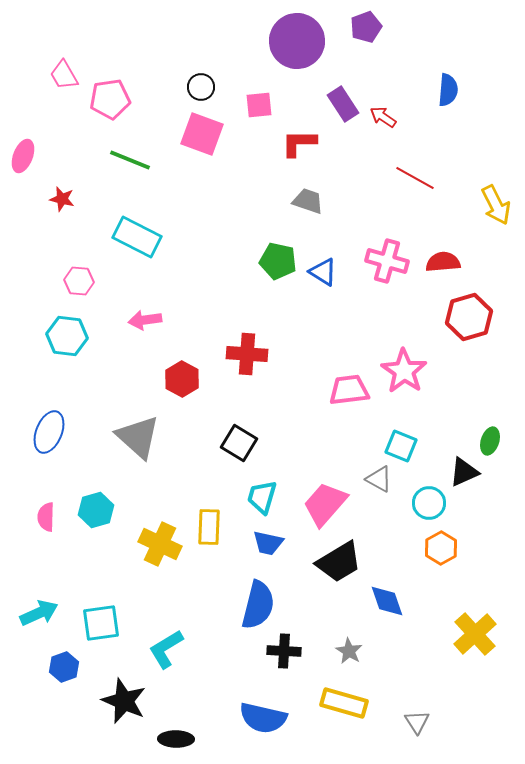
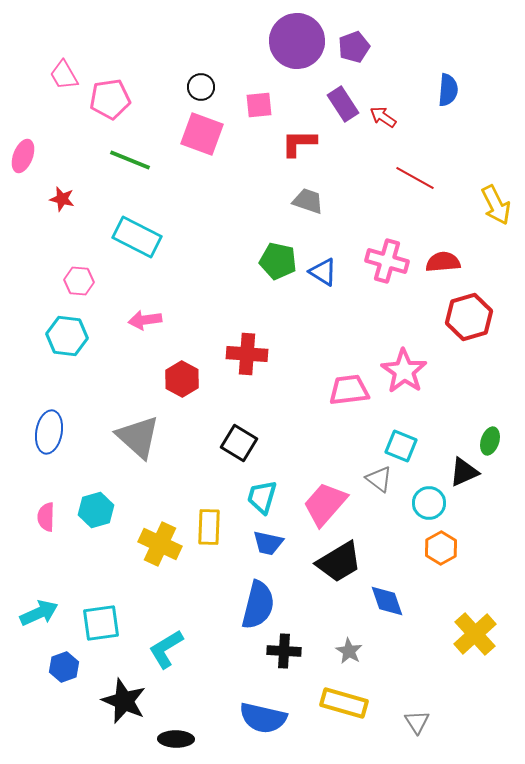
purple pentagon at (366, 27): moved 12 px left, 20 px down
blue ellipse at (49, 432): rotated 12 degrees counterclockwise
gray triangle at (379, 479): rotated 8 degrees clockwise
